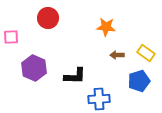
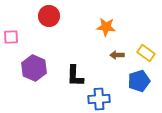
red circle: moved 1 px right, 2 px up
black L-shape: rotated 90 degrees clockwise
